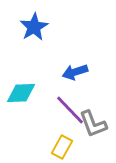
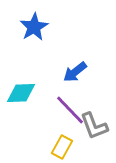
blue arrow: rotated 20 degrees counterclockwise
gray L-shape: moved 1 px right, 2 px down
